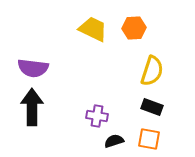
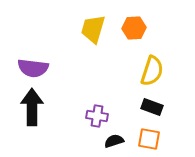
yellow trapezoid: rotated 100 degrees counterclockwise
